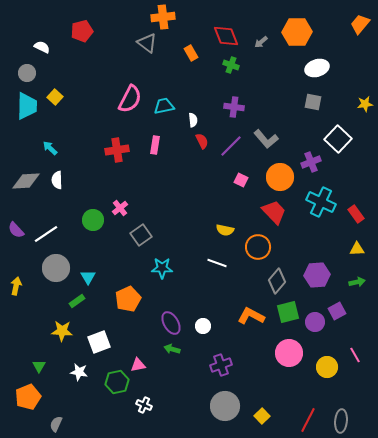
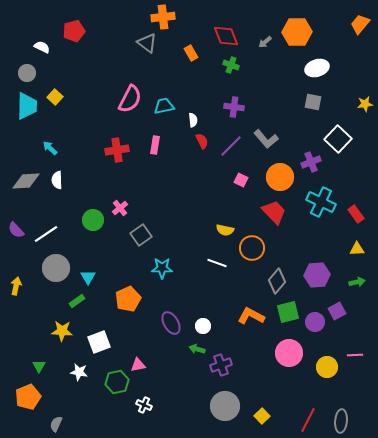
red pentagon at (82, 31): moved 8 px left
gray arrow at (261, 42): moved 4 px right
orange circle at (258, 247): moved 6 px left, 1 px down
green arrow at (172, 349): moved 25 px right
pink line at (355, 355): rotated 63 degrees counterclockwise
